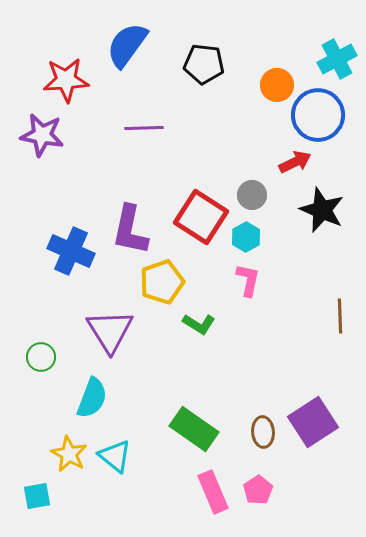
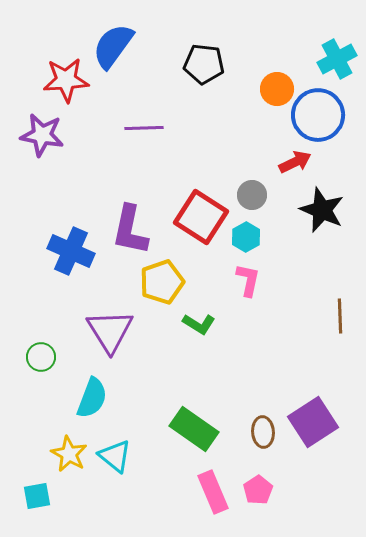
blue semicircle: moved 14 px left, 1 px down
orange circle: moved 4 px down
